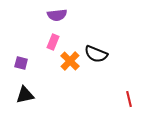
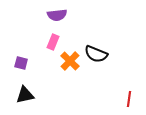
red line: rotated 21 degrees clockwise
